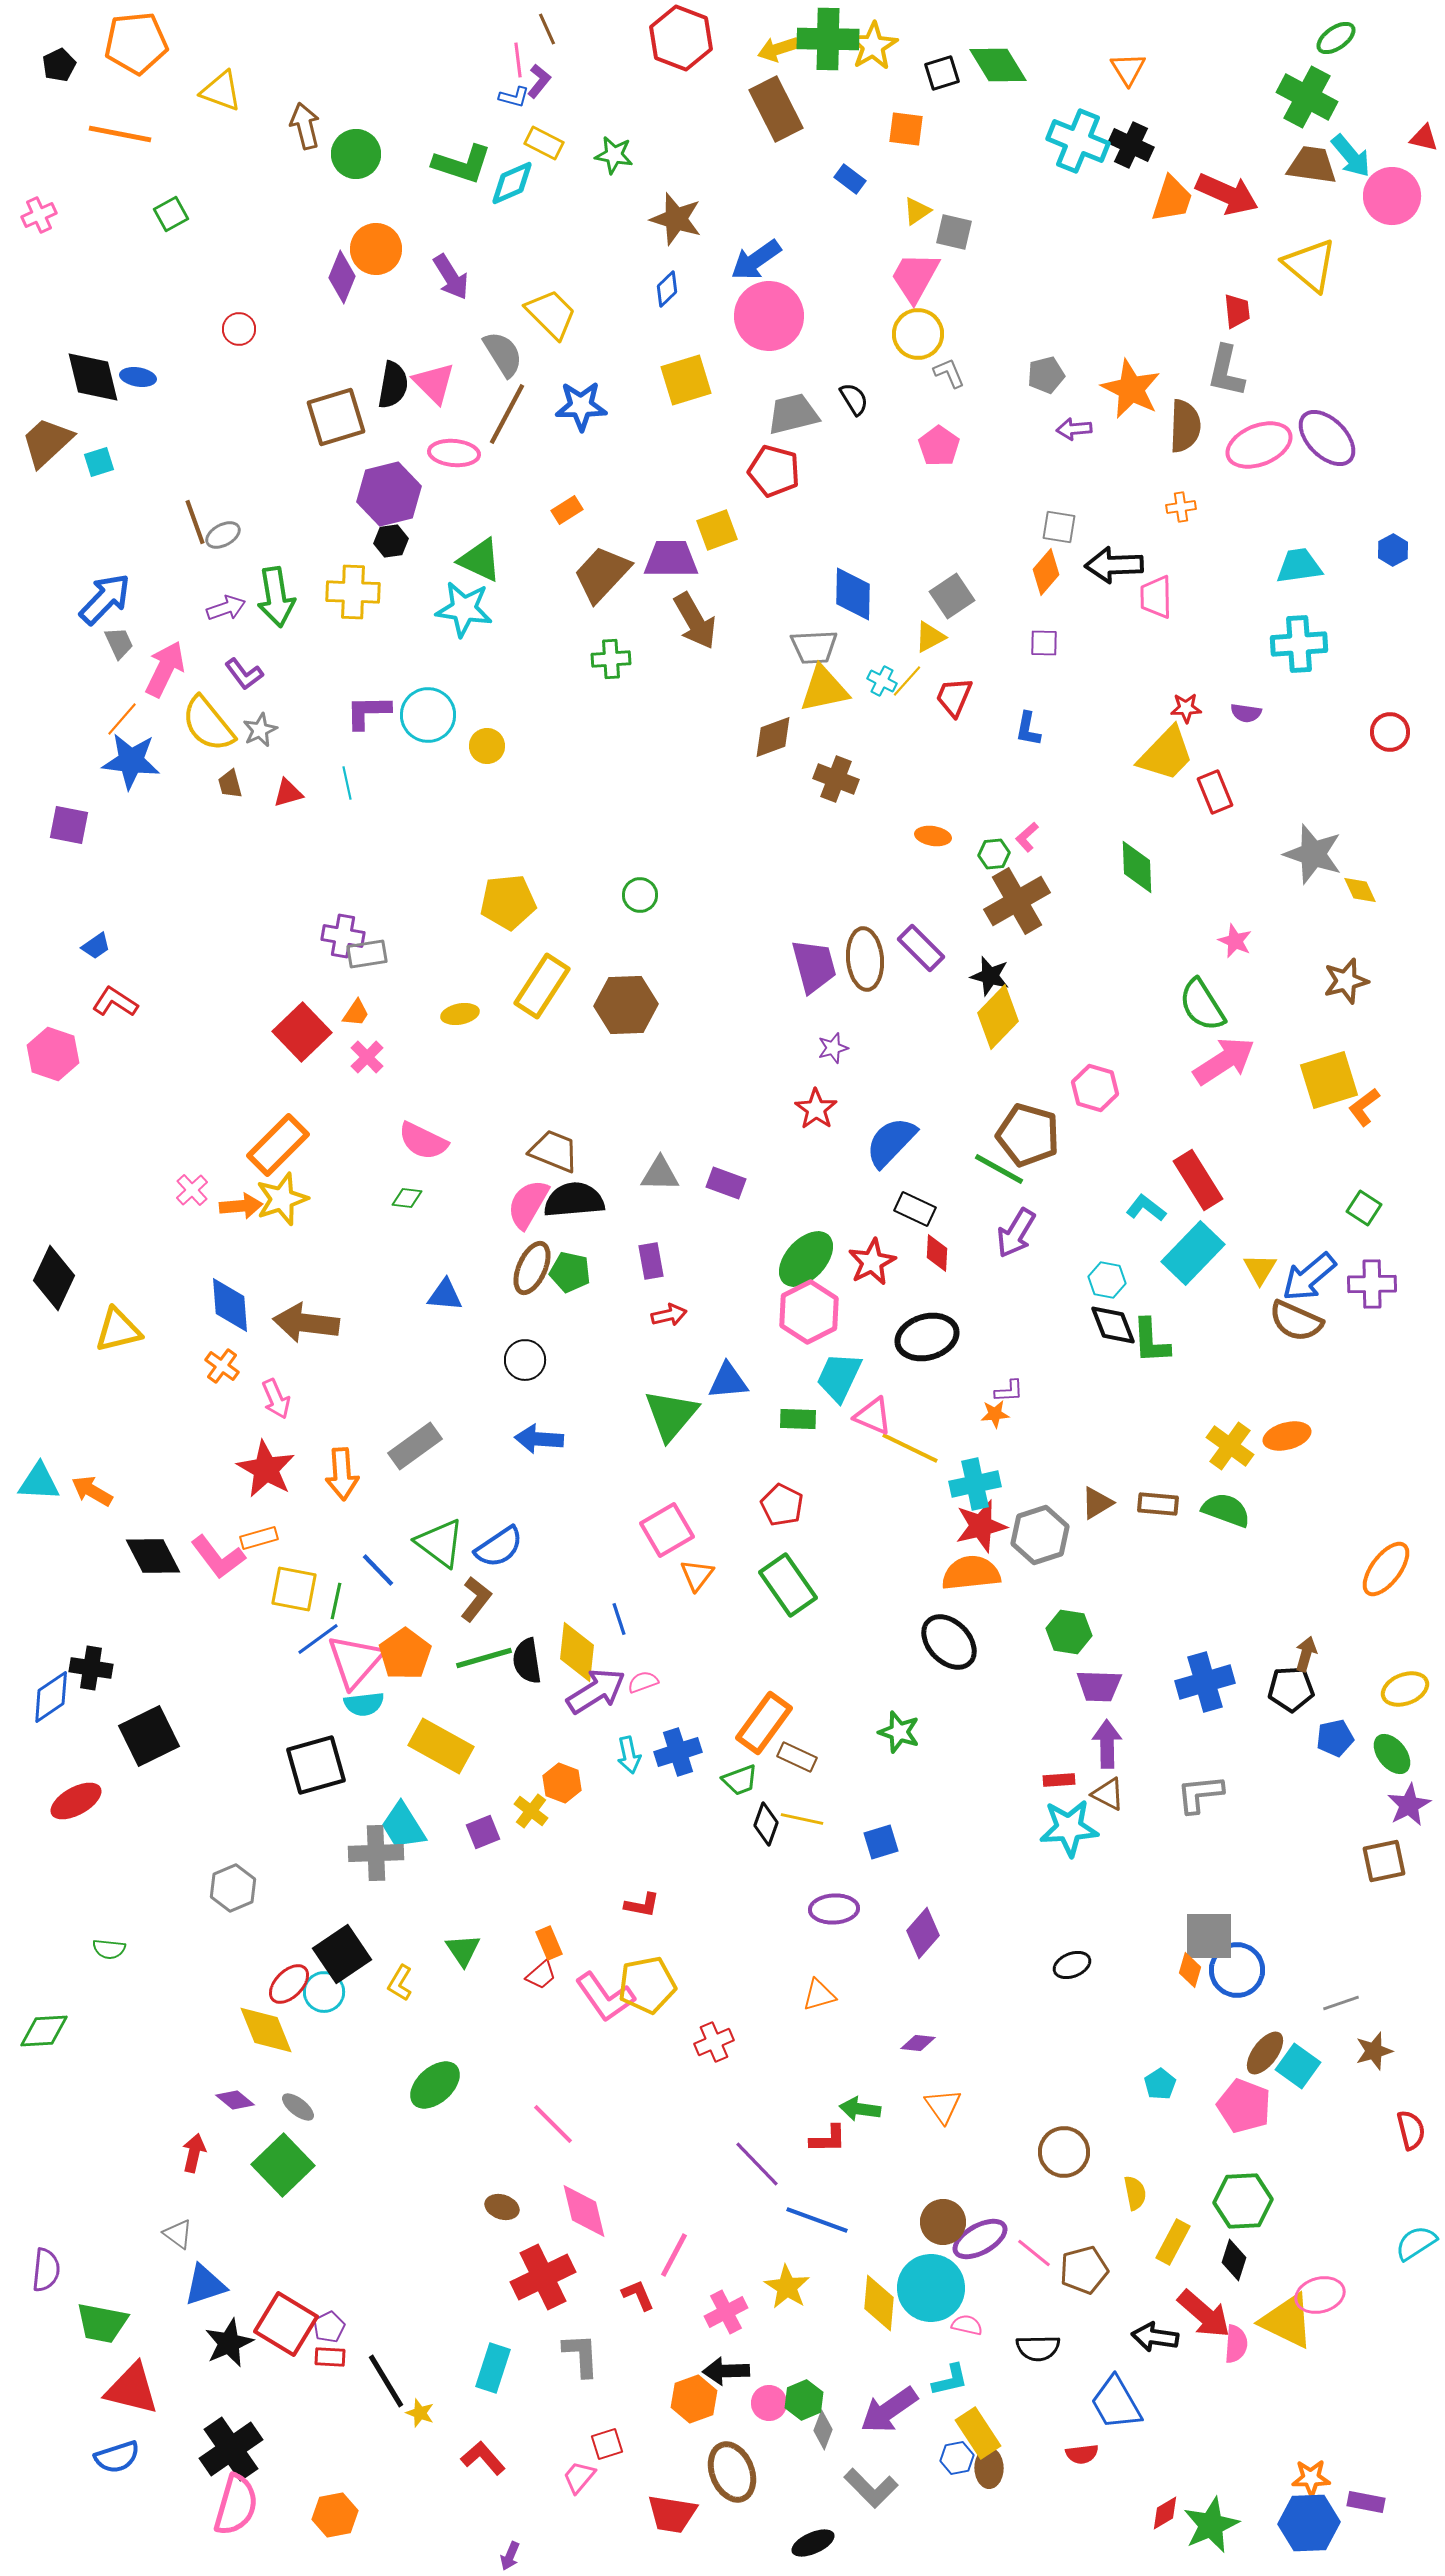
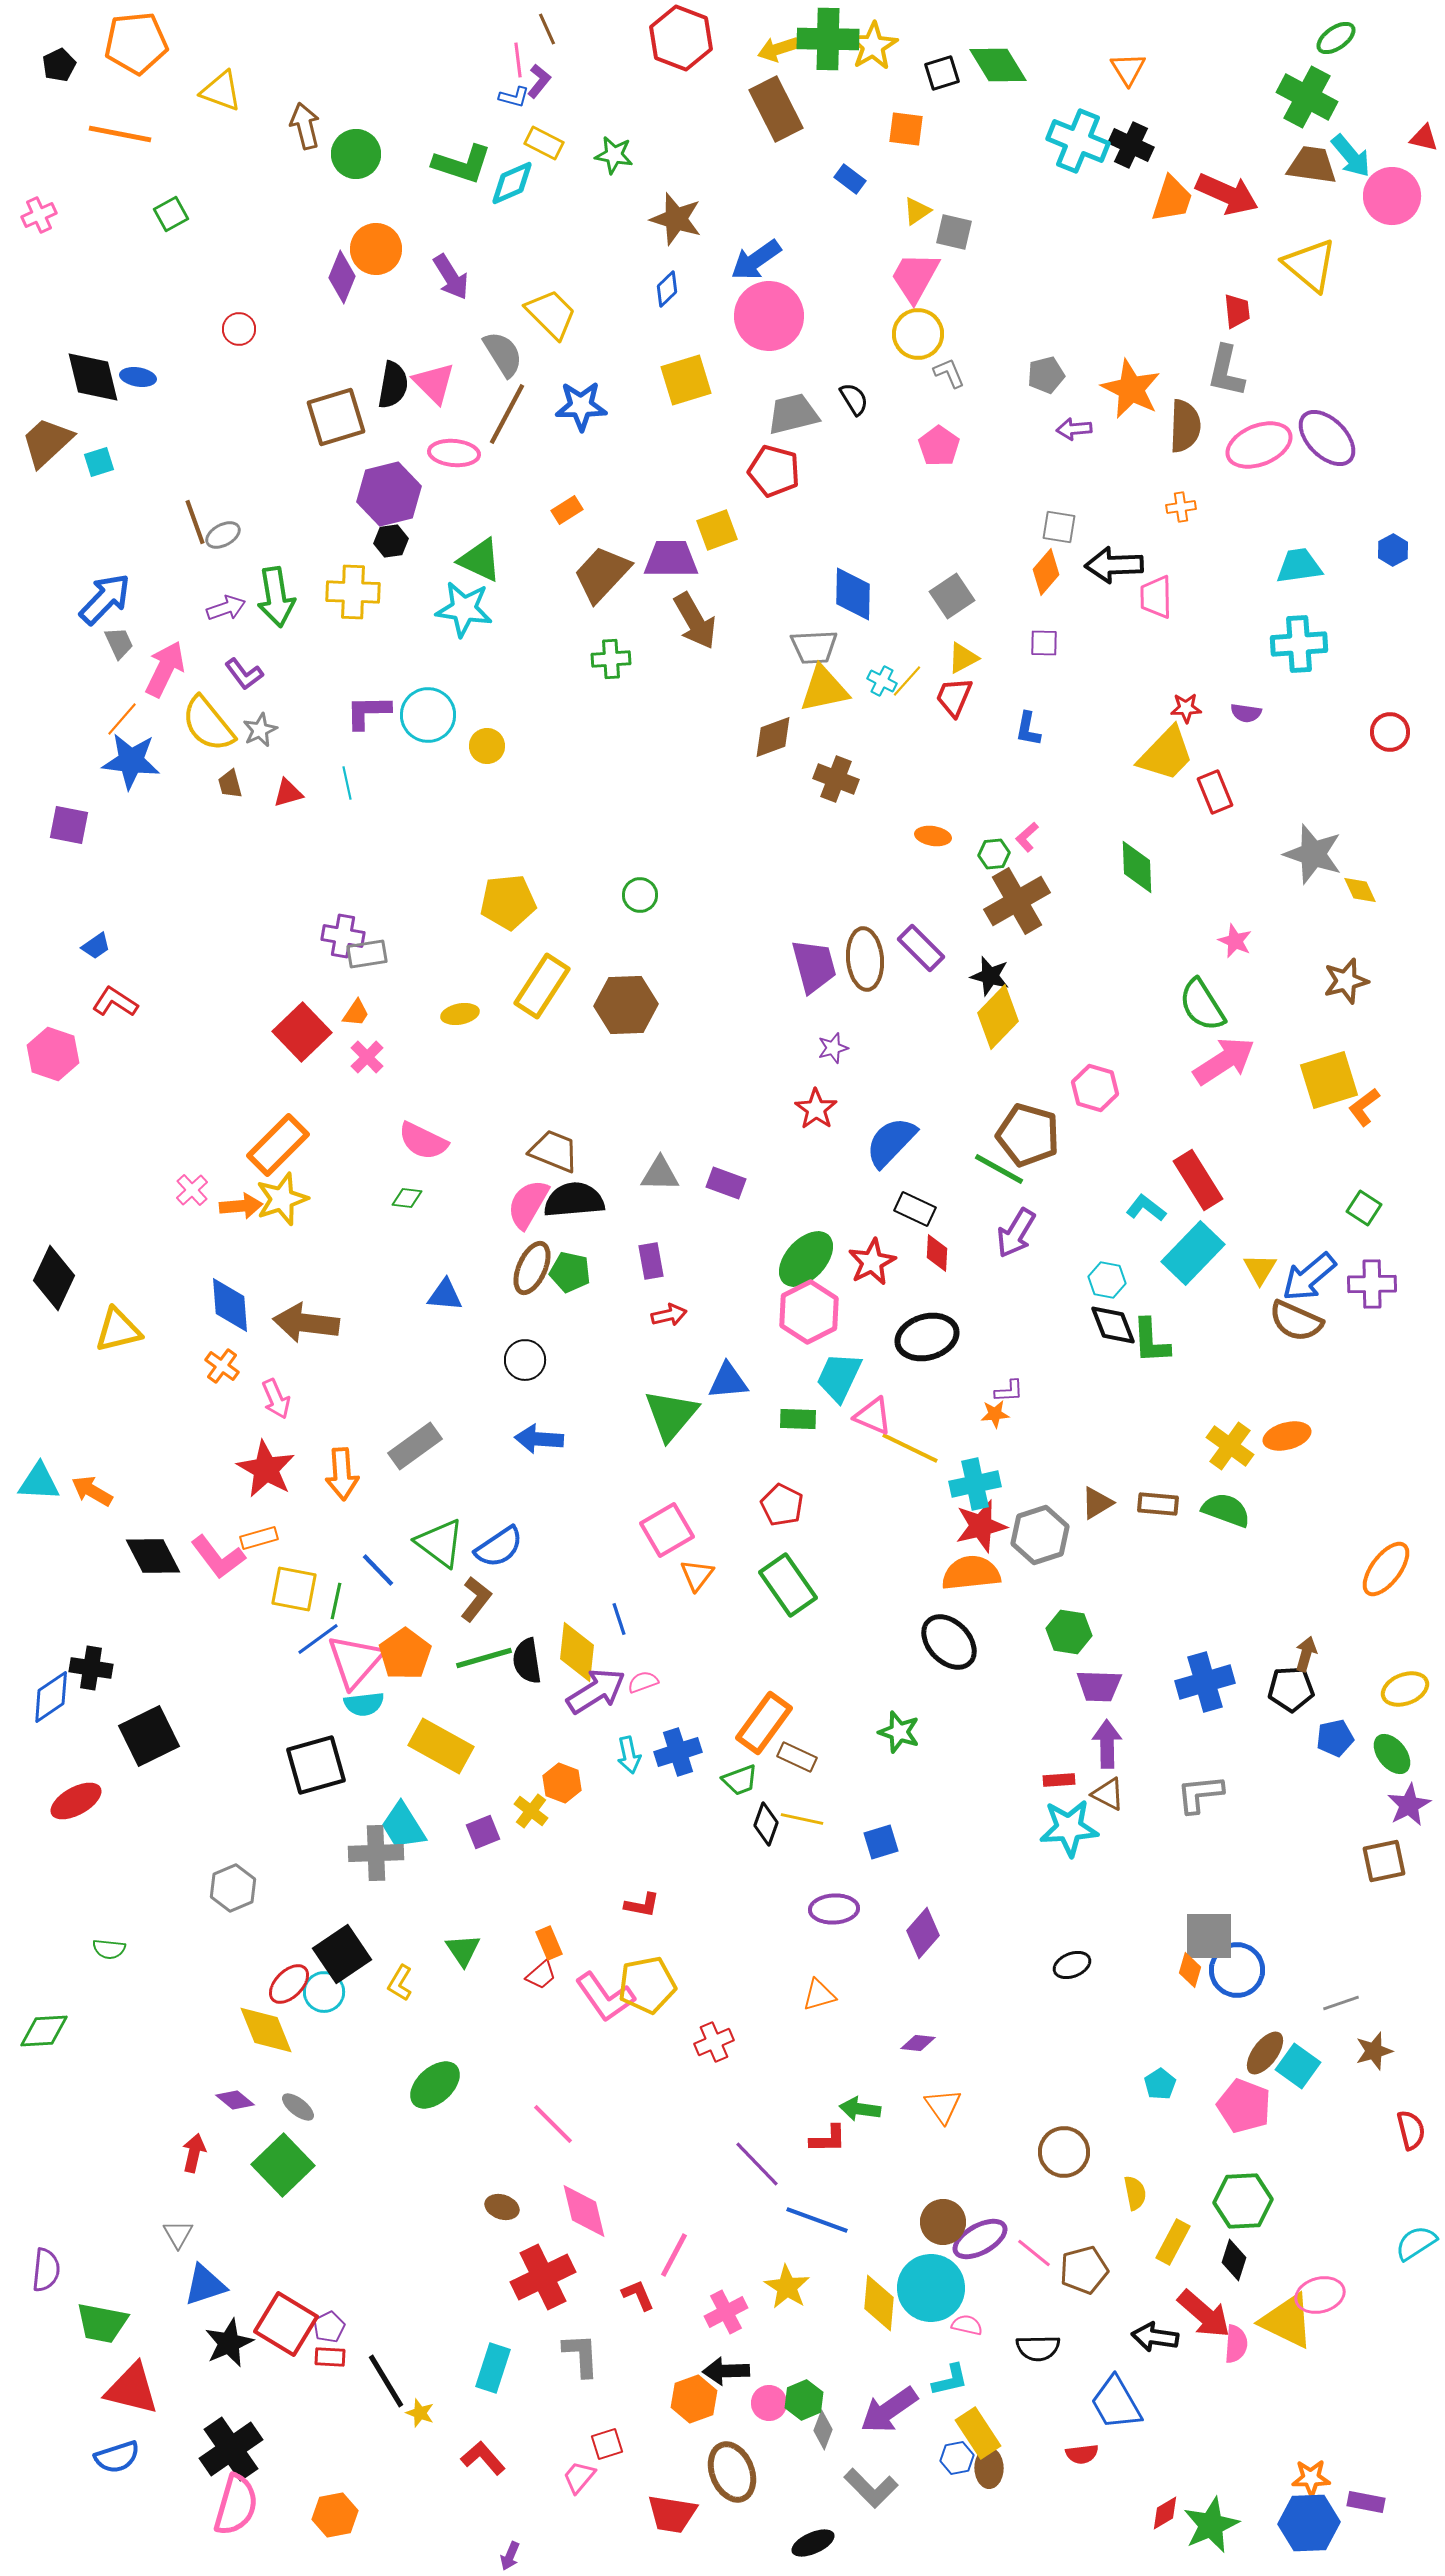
yellow triangle at (930, 637): moved 33 px right, 21 px down
gray triangle at (178, 2234): rotated 24 degrees clockwise
